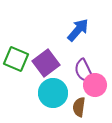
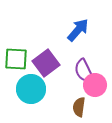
green square: rotated 20 degrees counterclockwise
cyan circle: moved 22 px left, 4 px up
